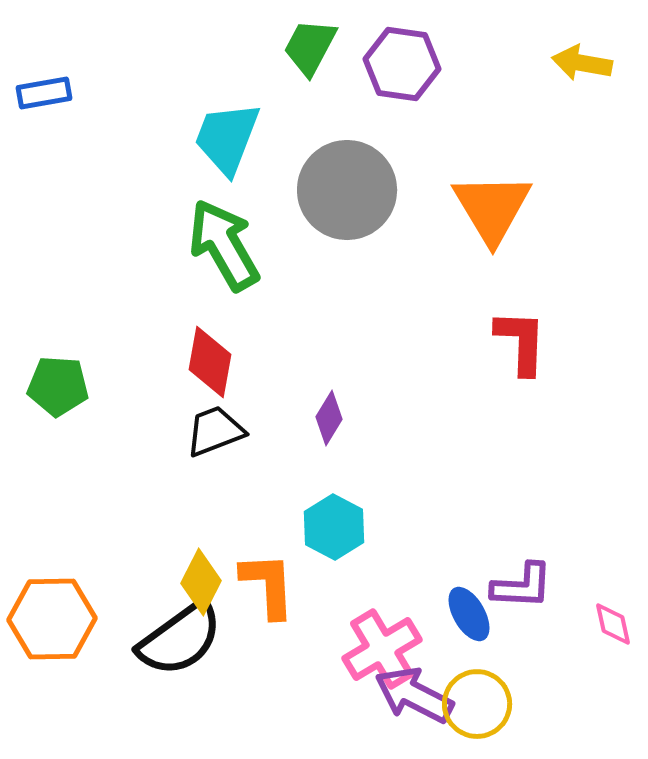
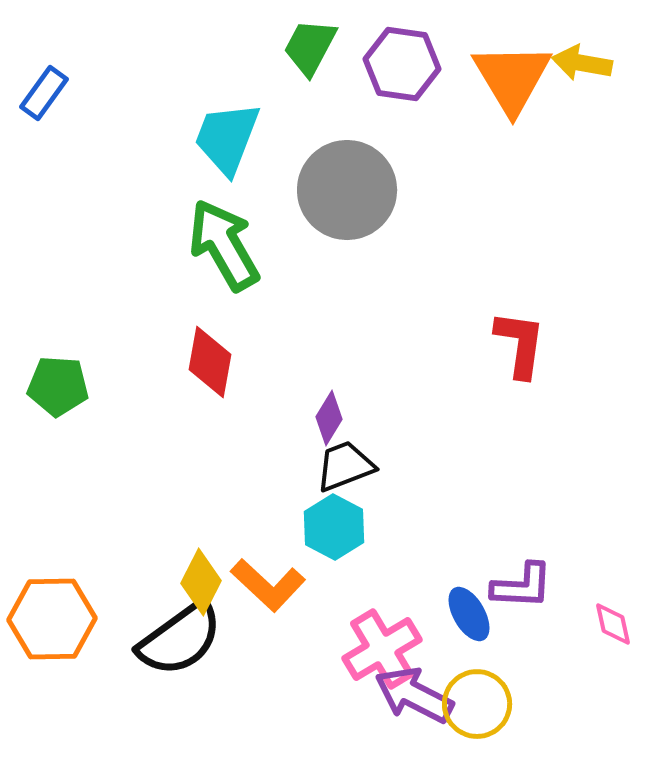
blue rectangle: rotated 44 degrees counterclockwise
orange triangle: moved 20 px right, 130 px up
red L-shape: moved 1 px left, 2 px down; rotated 6 degrees clockwise
black trapezoid: moved 130 px right, 35 px down
orange L-shape: rotated 136 degrees clockwise
